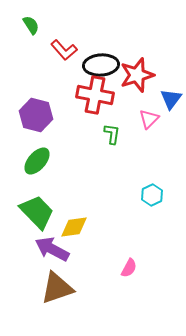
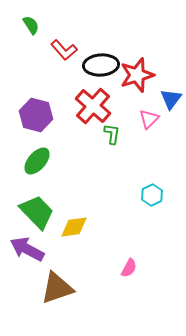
red cross: moved 2 px left, 11 px down; rotated 30 degrees clockwise
purple arrow: moved 25 px left
